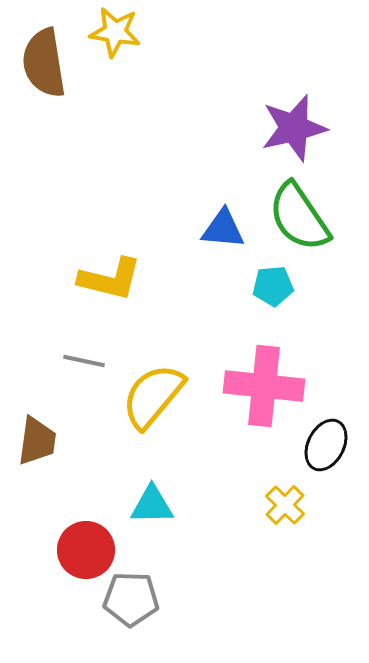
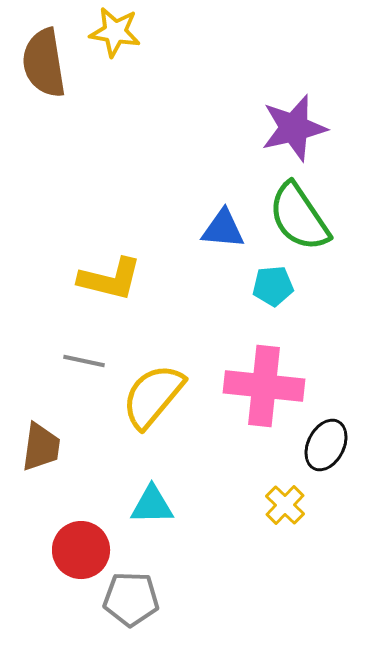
brown trapezoid: moved 4 px right, 6 px down
red circle: moved 5 px left
